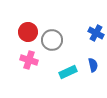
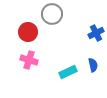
blue cross: rotated 35 degrees clockwise
gray circle: moved 26 px up
